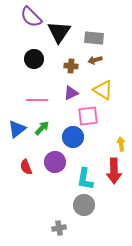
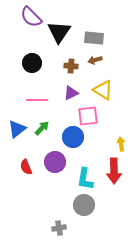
black circle: moved 2 px left, 4 px down
